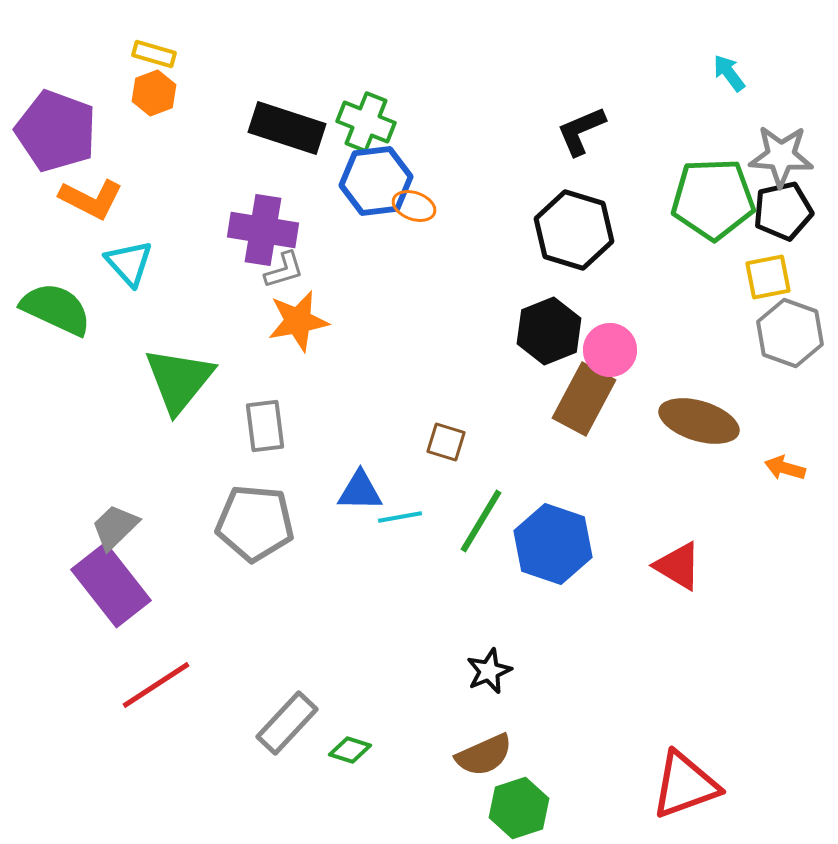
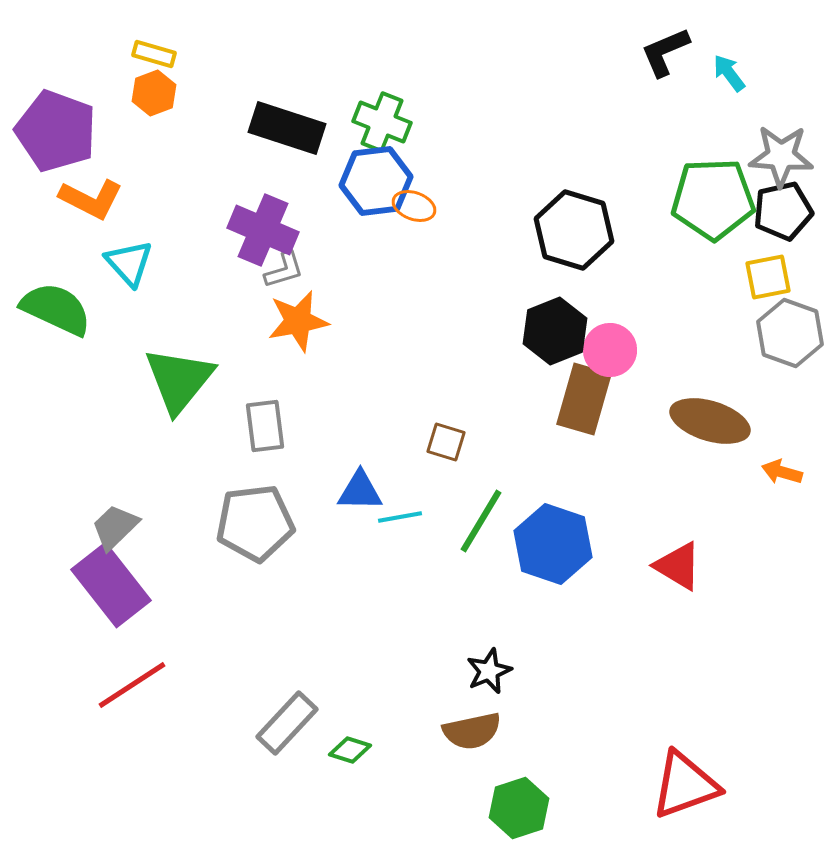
green cross at (366, 122): moved 16 px right
black L-shape at (581, 131): moved 84 px right, 79 px up
purple cross at (263, 230): rotated 14 degrees clockwise
black hexagon at (549, 331): moved 6 px right
brown rectangle at (584, 399): rotated 12 degrees counterclockwise
brown ellipse at (699, 421): moved 11 px right
orange arrow at (785, 468): moved 3 px left, 4 px down
gray pentagon at (255, 523): rotated 12 degrees counterclockwise
red line at (156, 685): moved 24 px left
brown semicircle at (484, 755): moved 12 px left, 24 px up; rotated 12 degrees clockwise
